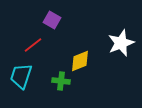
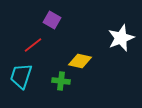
white star: moved 5 px up
yellow diamond: rotated 35 degrees clockwise
